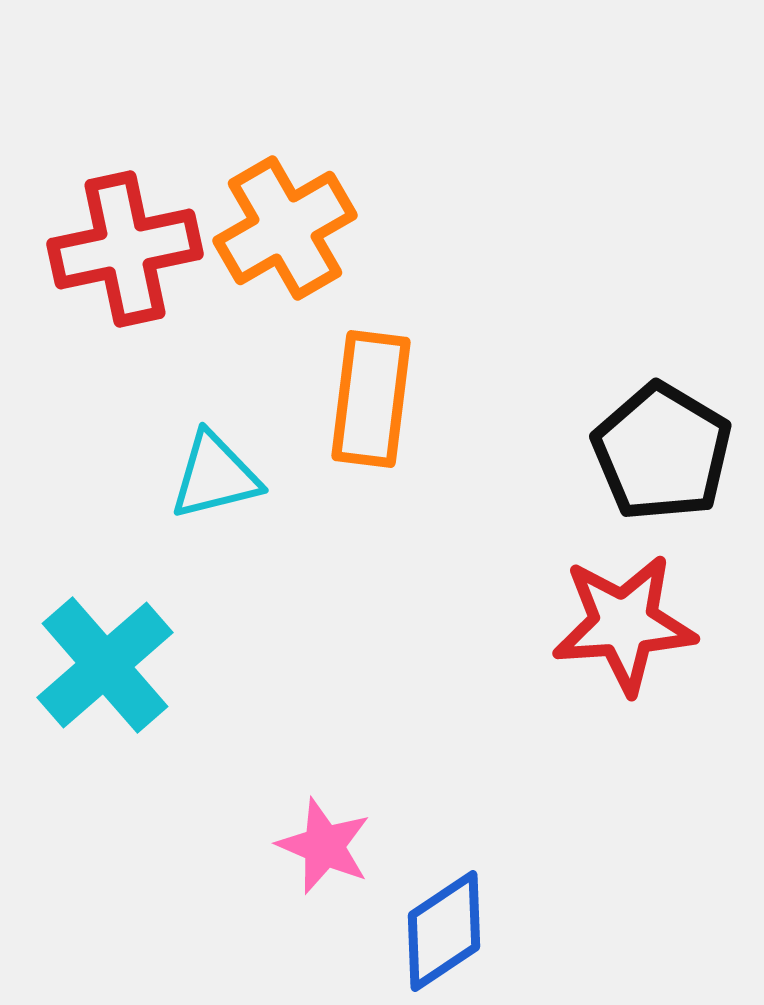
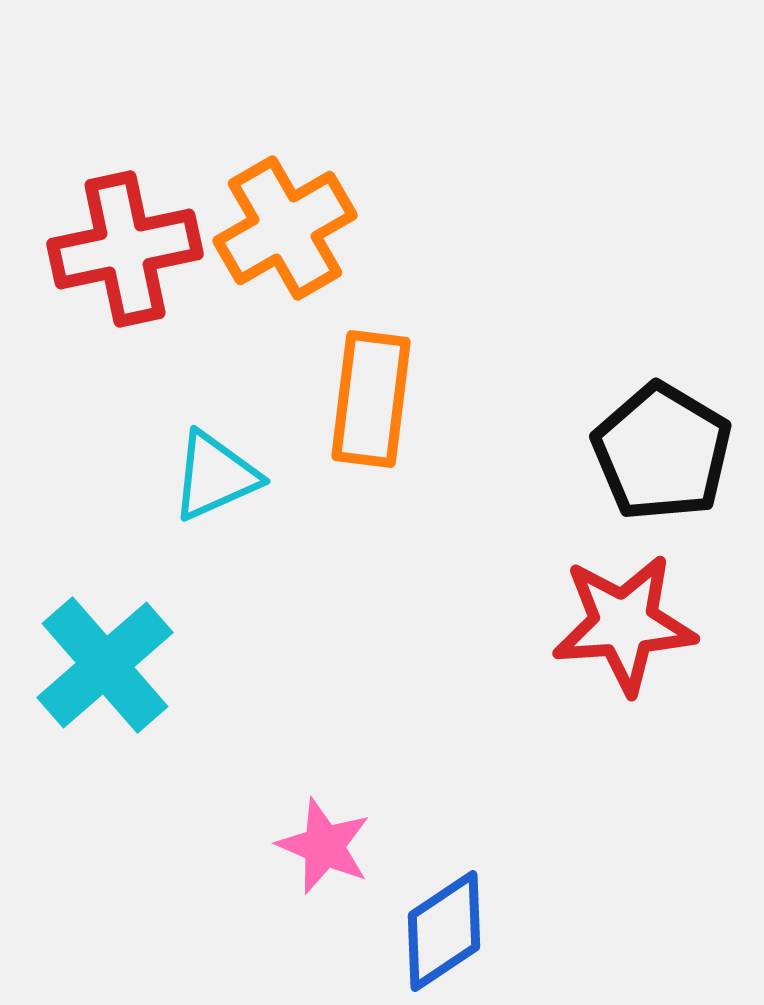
cyan triangle: rotated 10 degrees counterclockwise
